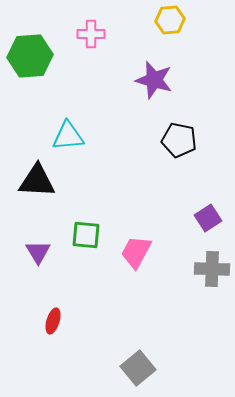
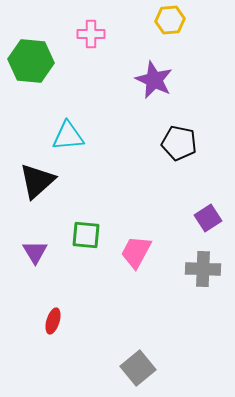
green hexagon: moved 1 px right, 5 px down; rotated 9 degrees clockwise
purple star: rotated 9 degrees clockwise
black pentagon: moved 3 px down
black triangle: rotated 45 degrees counterclockwise
purple triangle: moved 3 px left
gray cross: moved 9 px left
